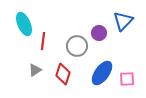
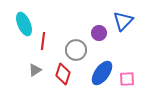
gray circle: moved 1 px left, 4 px down
